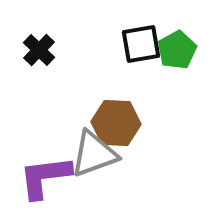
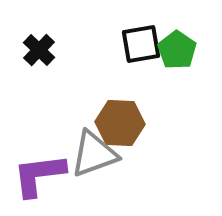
green pentagon: rotated 9 degrees counterclockwise
brown hexagon: moved 4 px right
purple L-shape: moved 6 px left, 2 px up
